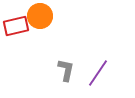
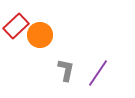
orange circle: moved 19 px down
red rectangle: rotated 30 degrees counterclockwise
